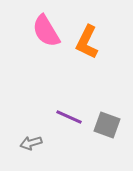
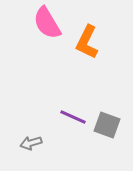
pink semicircle: moved 1 px right, 8 px up
purple line: moved 4 px right
